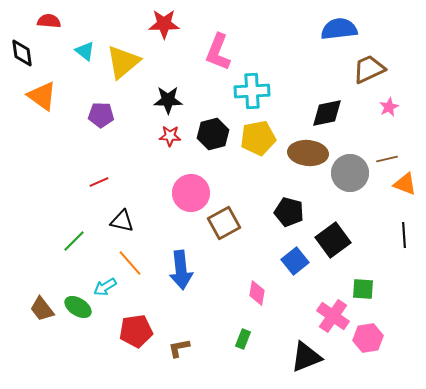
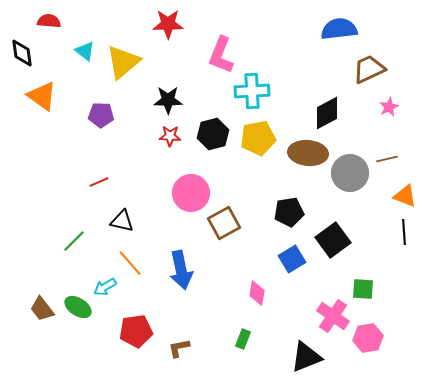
red star at (164, 24): moved 4 px right
pink L-shape at (218, 52): moved 3 px right, 3 px down
black diamond at (327, 113): rotated 16 degrees counterclockwise
orange triangle at (405, 184): moved 12 px down
black pentagon at (289, 212): rotated 24 degrees counterclockwise
black line at (404, 235): moved 3 px up
blue square at (295, 261): moved 3 px left, 2 px up; rotated 8 degrees clockwise
blue arrow at (181, 270): rotated 6 degrees counterclockwise
